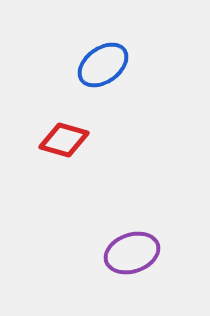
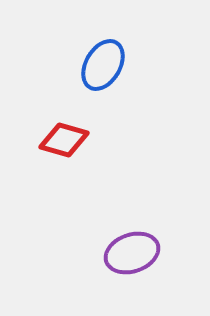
blue ellipse: rotated 24 degrees counterclockwise
